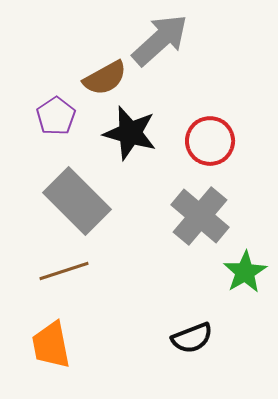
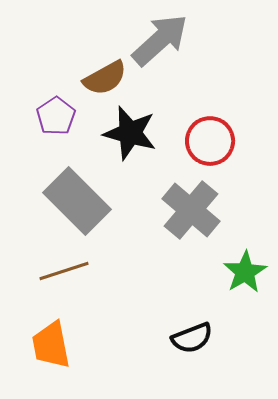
gray cross: moved 9 px left, 6 px up
